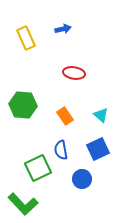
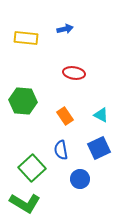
blue arrow: moved 2 px right
yellow rectangle: rotated 60 degrees counterclockwise
green hexagon: moved 4 px up
cyan triangle: rotated 14 degrees counterclockwise
blue square: moved 1 px right, 1 px up
green square: moved 6 px left; rotated 16 degrees counterclockwise
blue circle: moved 2 px left
green L-shape: moved 2 px right, 1 px up; rotated 16 degrees counterclockwise
